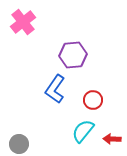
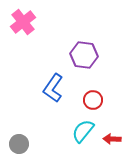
purple hexagon: moved 11 px right; rotated 12 degrees clockwise
blue L-shape: moved 2 px left, 1 px up
